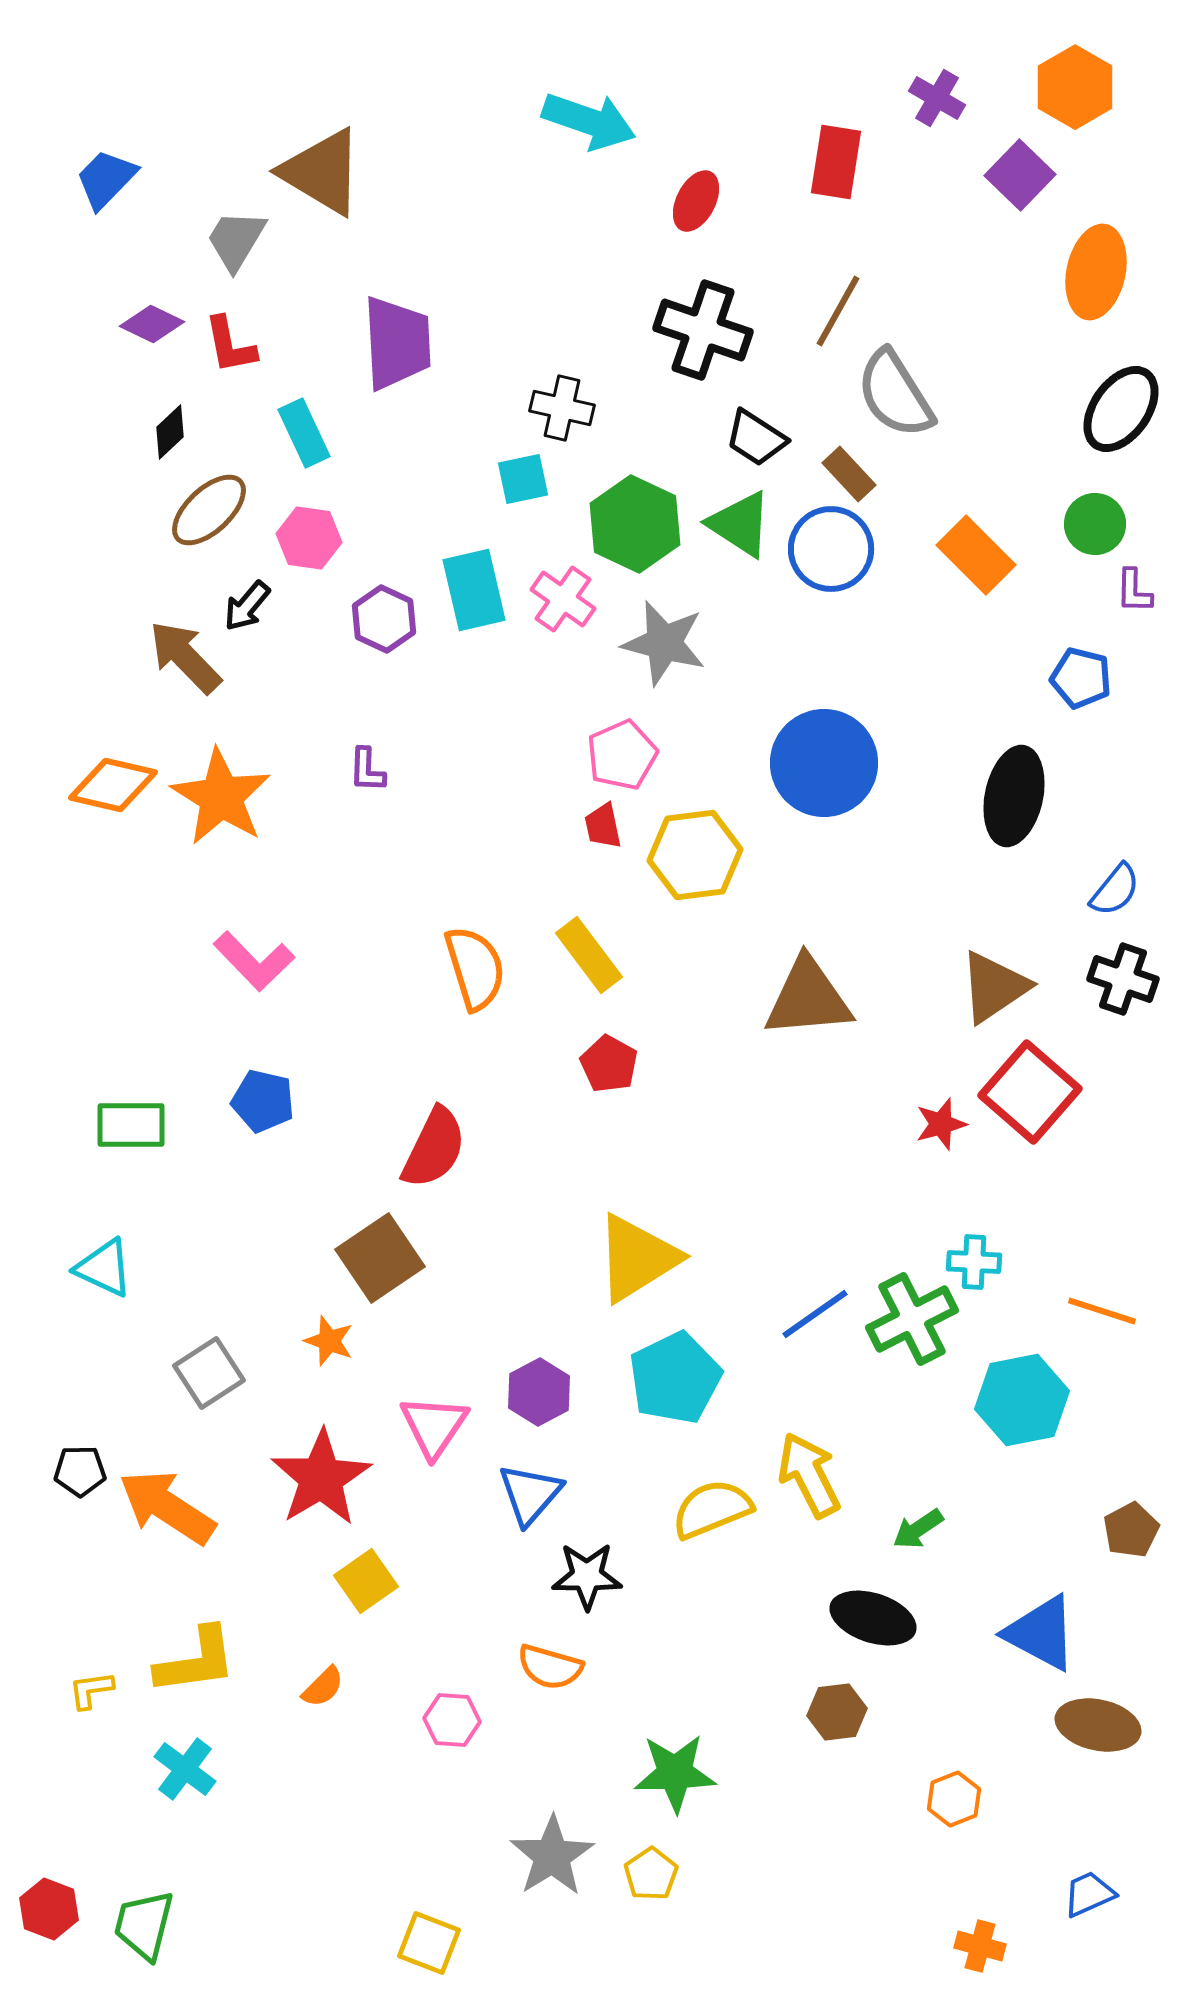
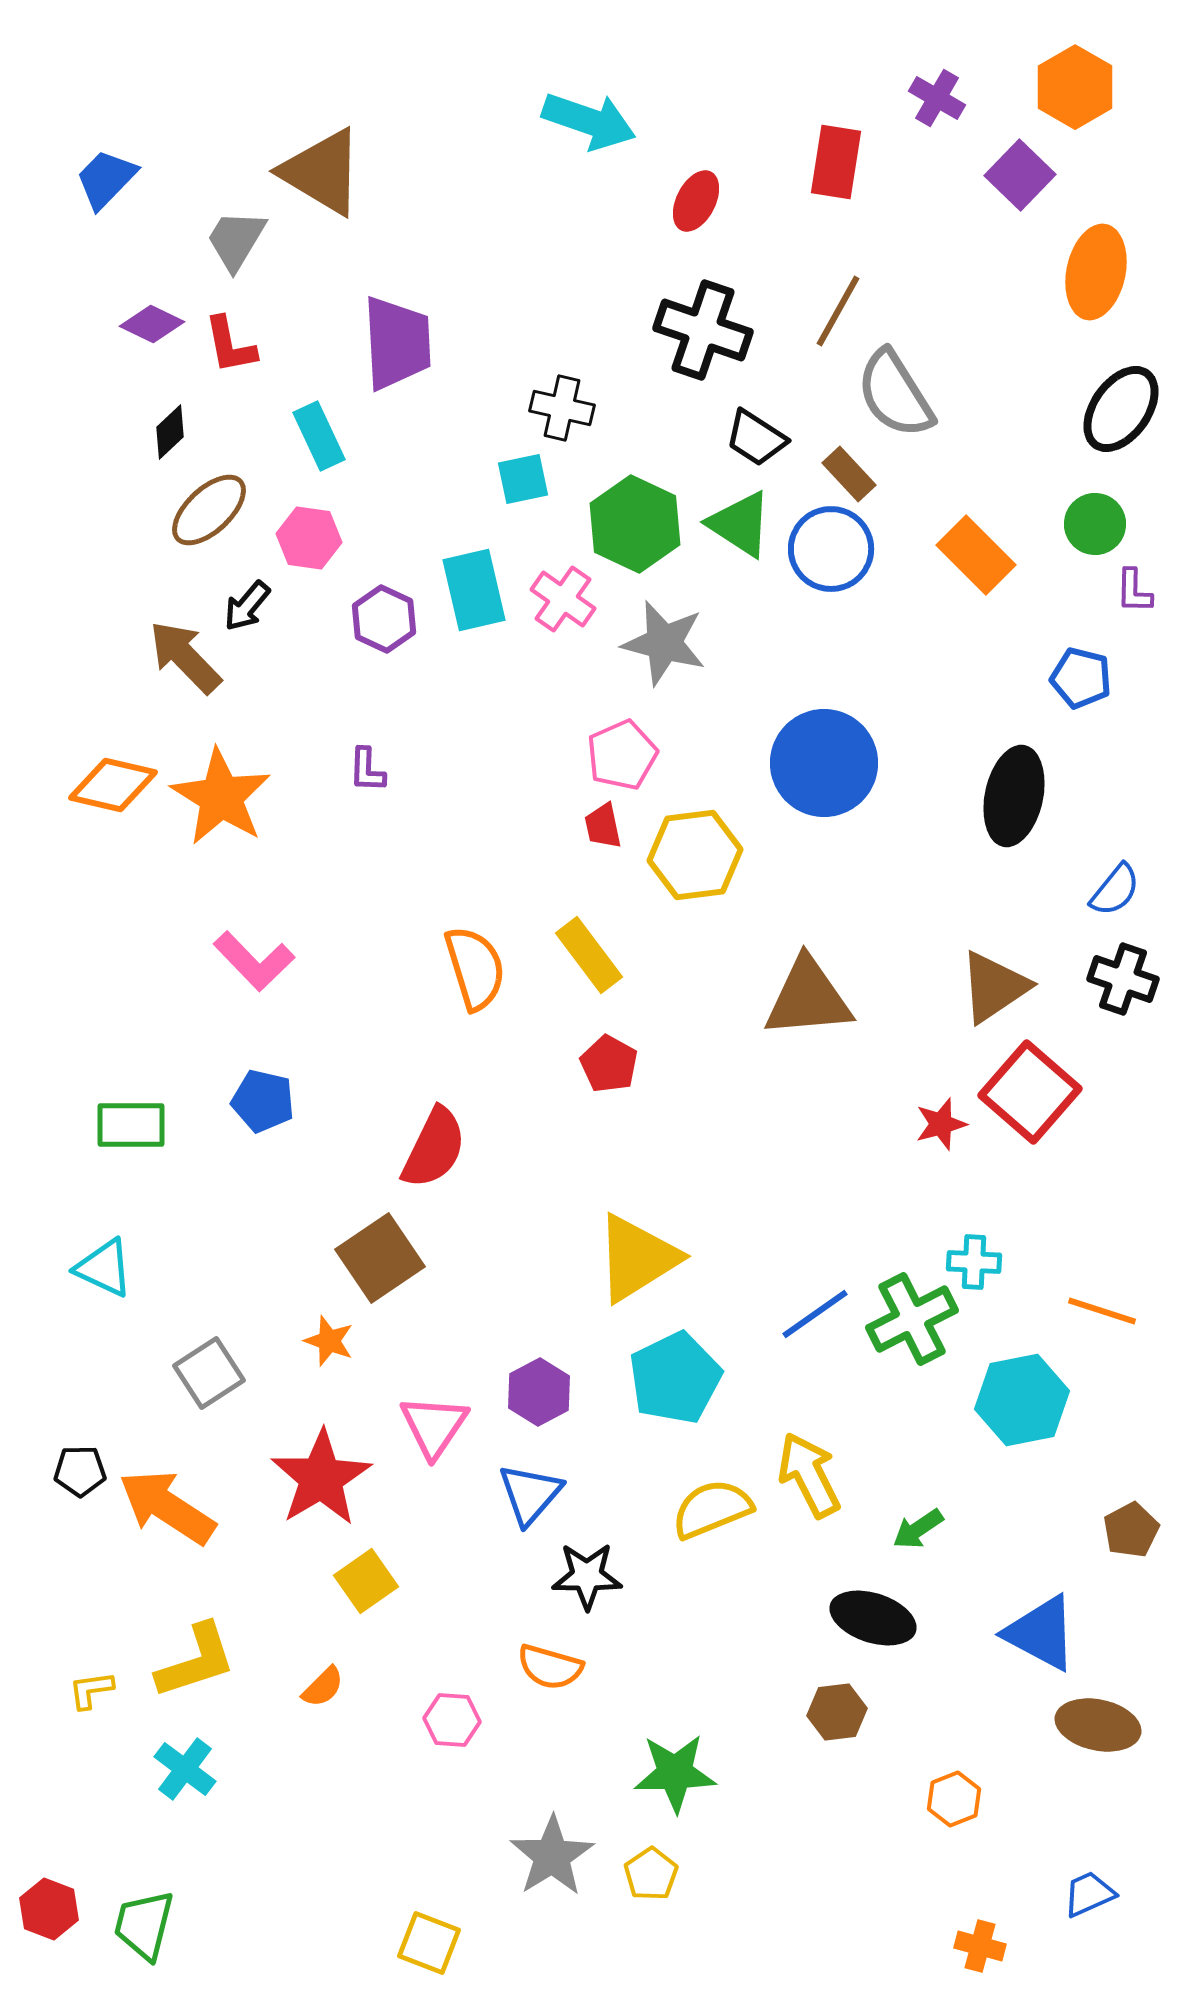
cyan rectangle at (304, 433): moved 15 px right, 3 px down
yellow L-shape at (196, 1661): rotated 10 degrees counterclockwise
